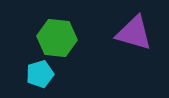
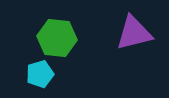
purple triangle: rotated 30 degrees counterclockwise
